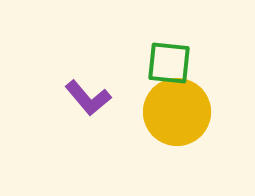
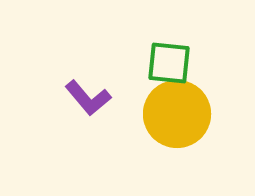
yellow circle: moved 2 px down
